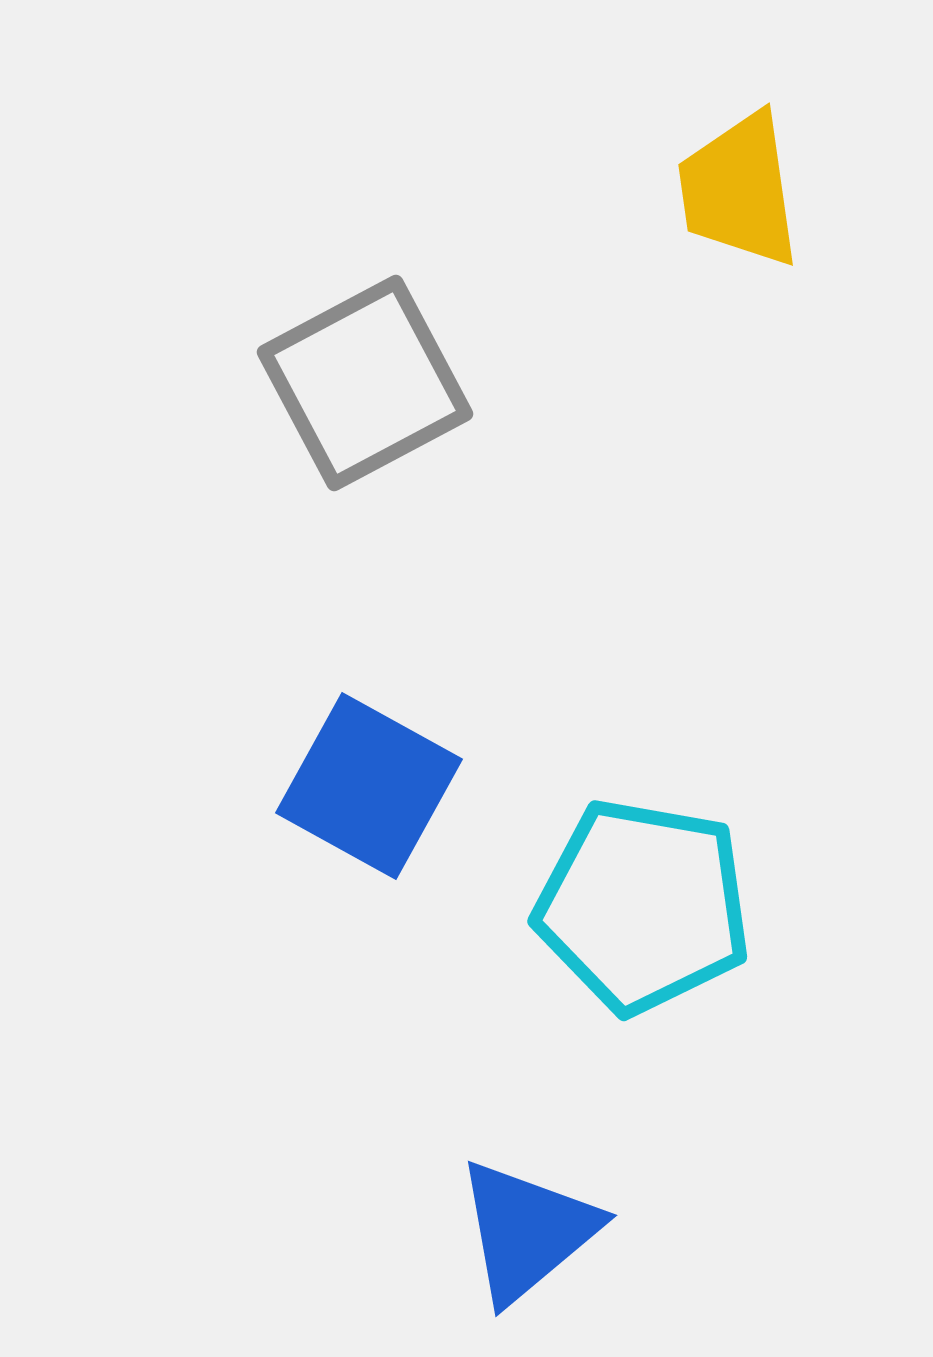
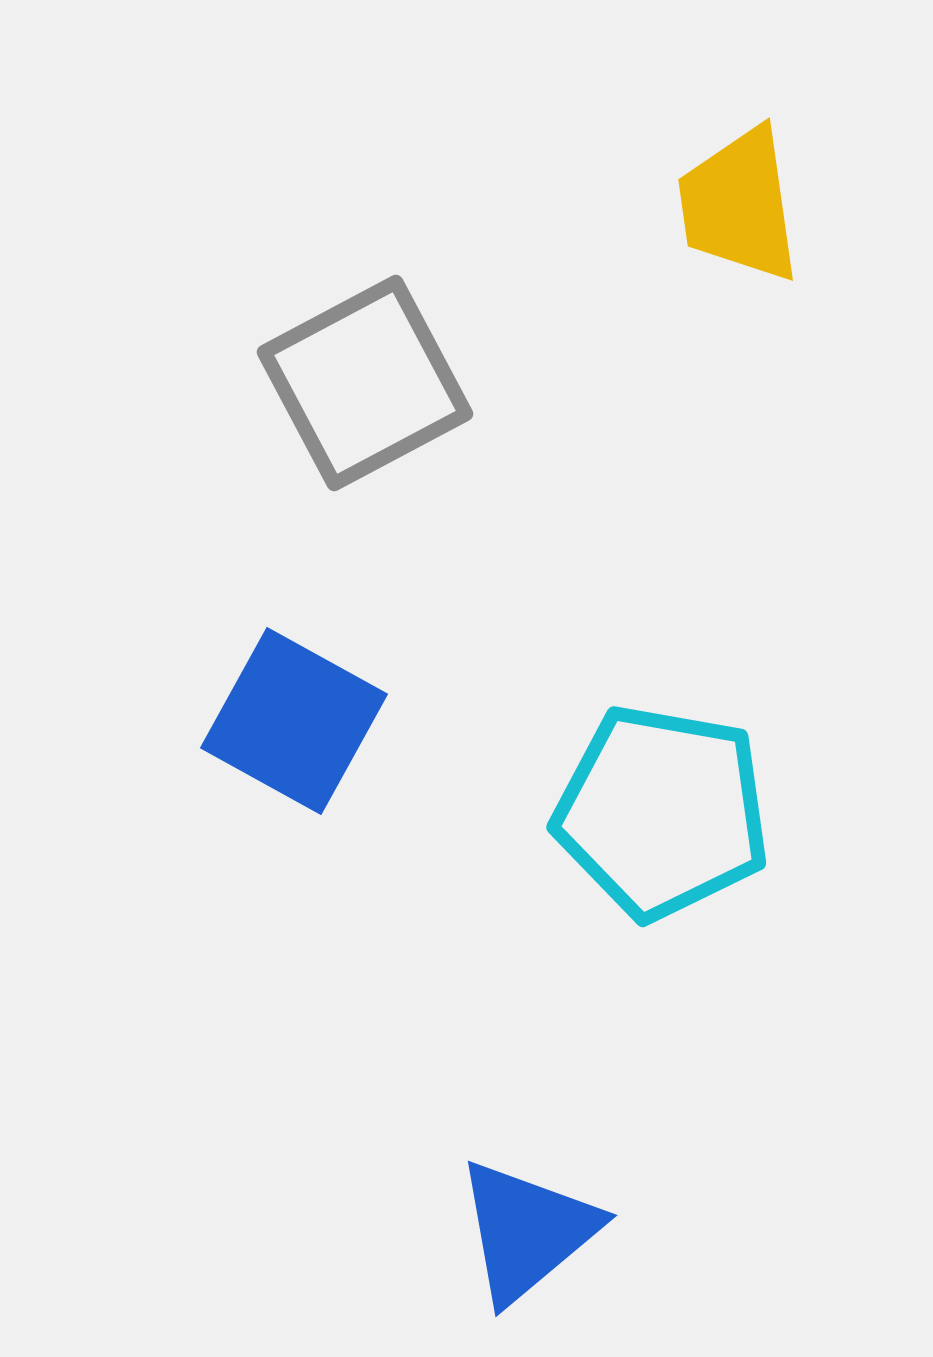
yellow trapezoid: moved 15 px down
blue square: moved 75 px left, 65 px up
cyan pentagon: moved 19 px right, 94 px up
